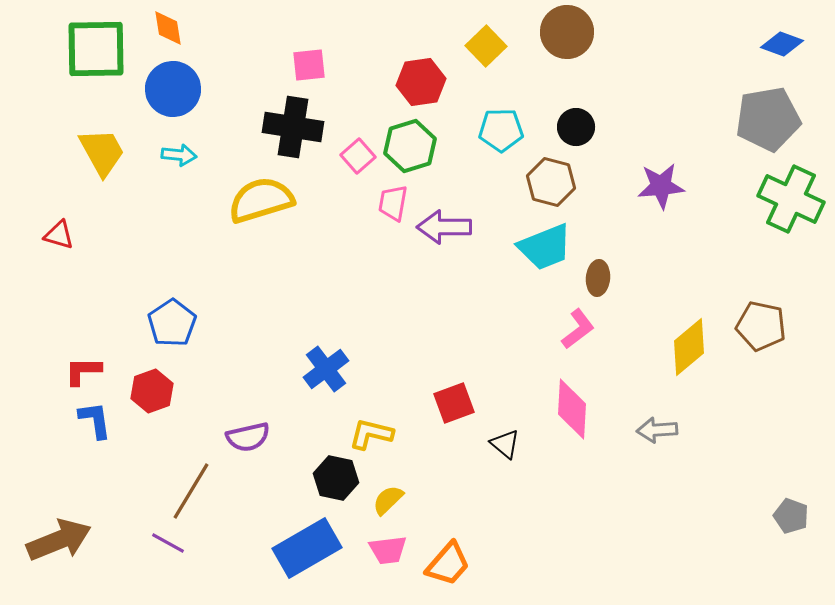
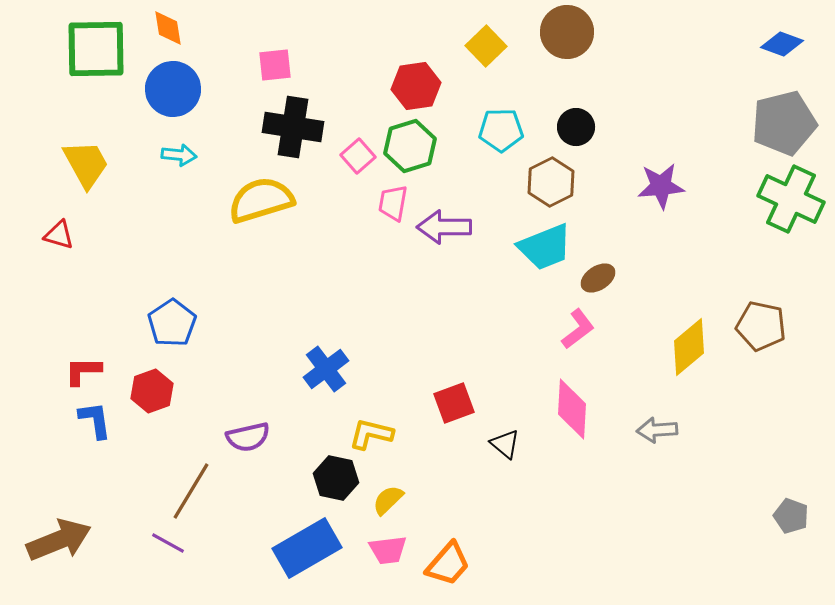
pink square at (309, 65): moved 34 px left
red hexagon at (421, 82): moved 5 px left, 4 px down
gray pentagon at (768, 119): moved 16 px right, 4 px down; rotated 4 degrees counterclockwise
yellow trapezoid at (102, 152): moved 16 px left, 12 px down
brown hexagon at (551, 182): rotated 18 degrees clockwise
brown ellipse at (598, 278): rotated 52 degrees clockwise
